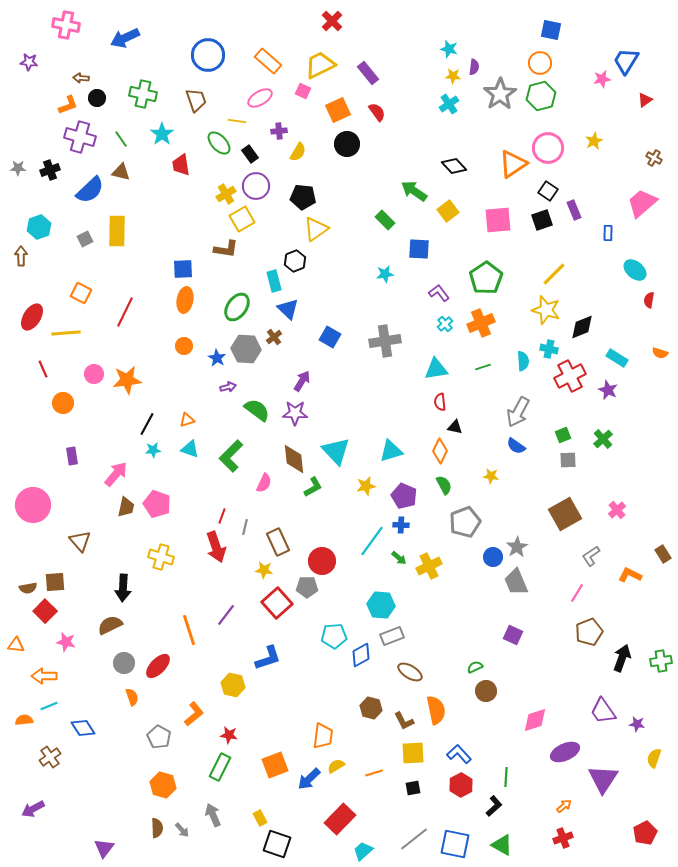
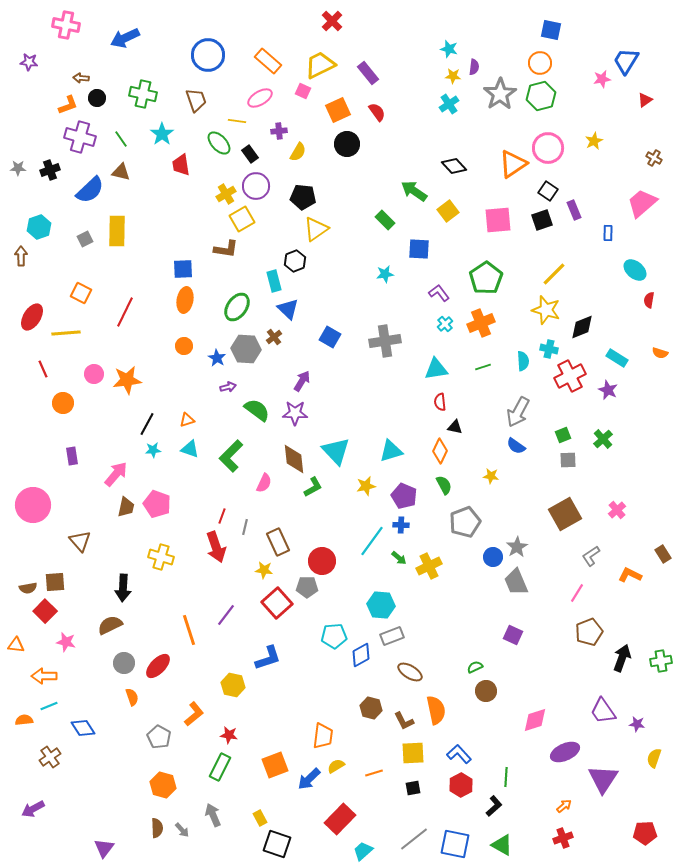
red pentagon at (645, 833): rotated 25 degrees clockwise
